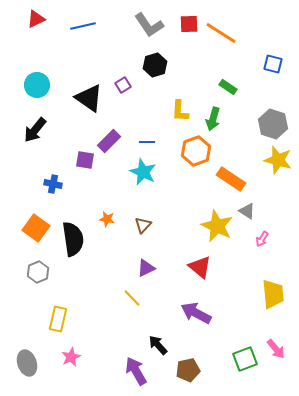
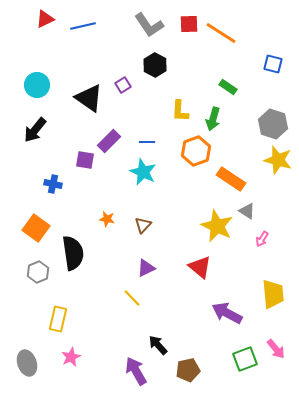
red triangle at (36, 19): moved 9 px right
black hexagon at (155, 65): rotated 15 degrees counterclockwise
black semicircle at (73, 239): moved 14 px down
purple arrow at (196, 313): moved 31 px right
